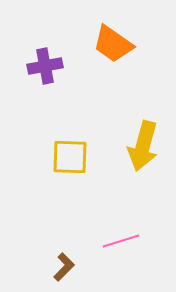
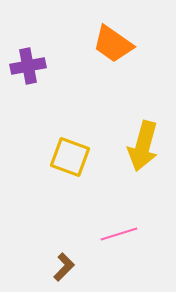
purple cross: moved 17 px left
yellow square: rotated 18 degrees clockwise
pink line: moved 2 px left, 7 px up
